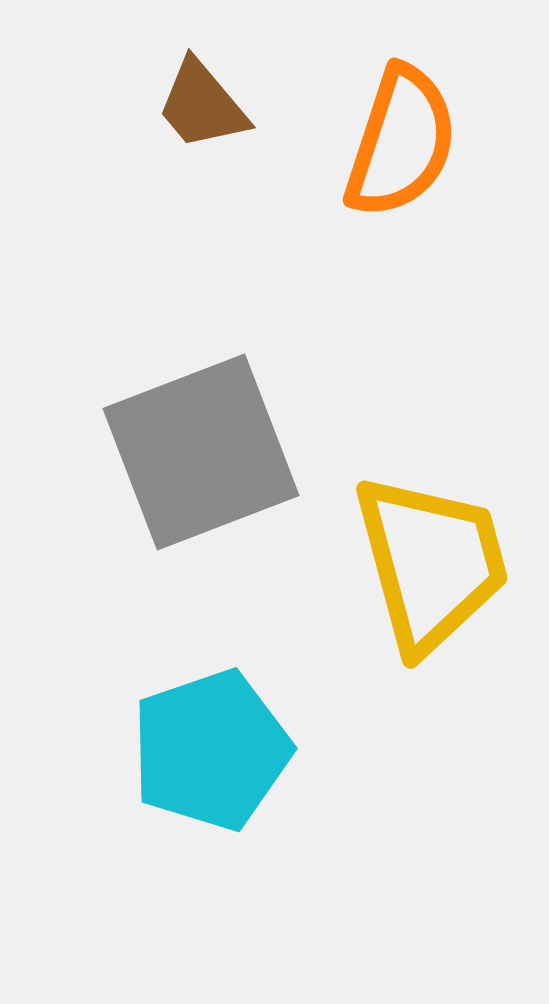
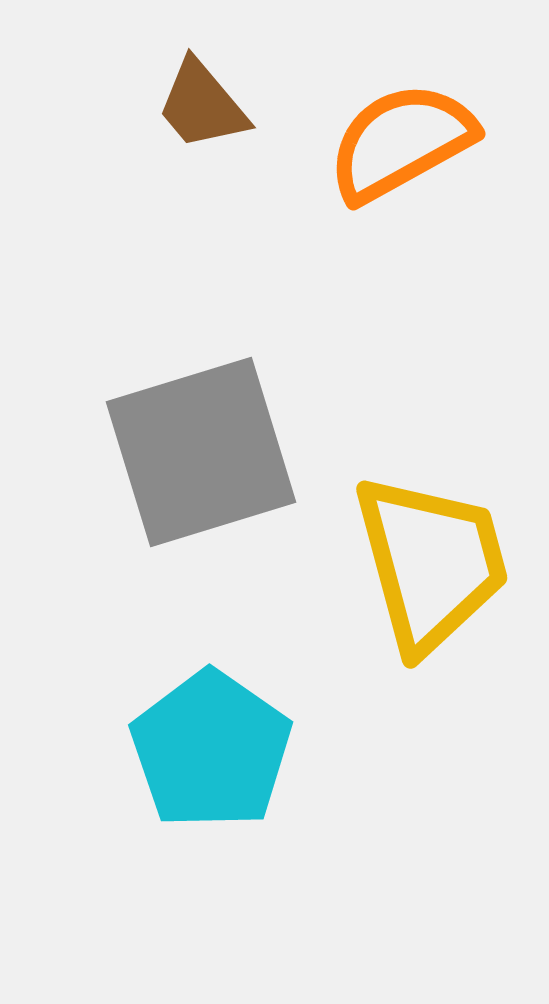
orange semicircle: rotated 137 degrees counterclockwise
gray square: rotated 4 degrees clockwise
cyan pentagon: rotated 18 degrees counterclockwise
